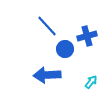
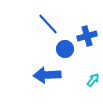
blue line: moved 1 px right, 2 px up
cyan arrow: moved 2 px right, 2 px up
